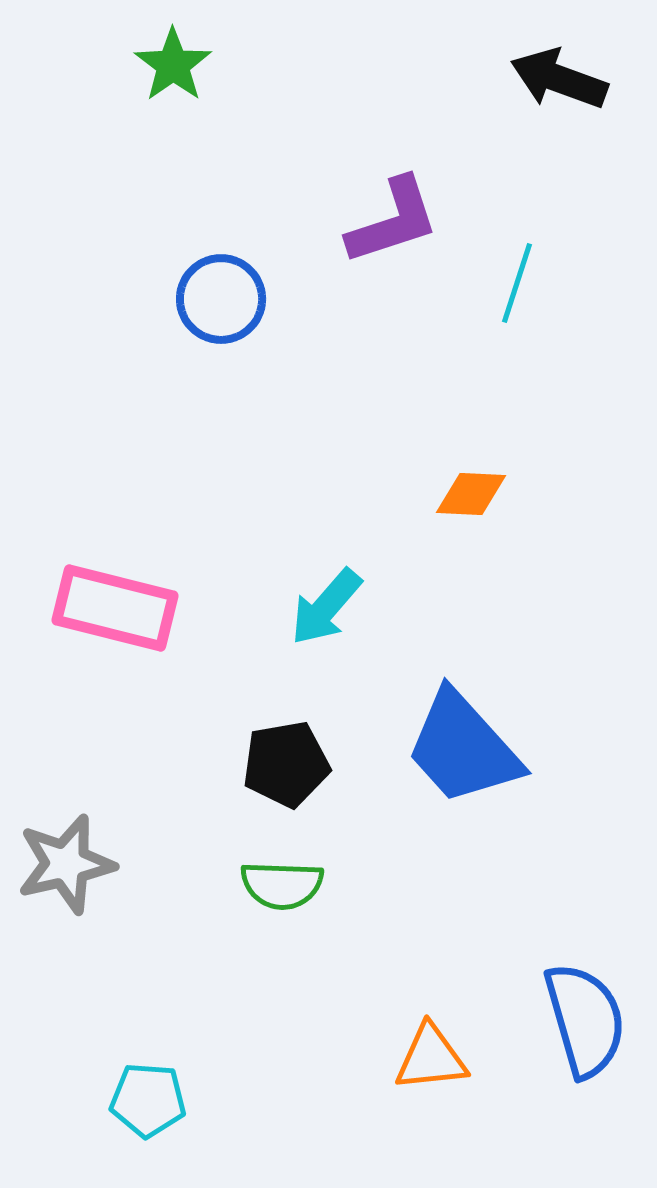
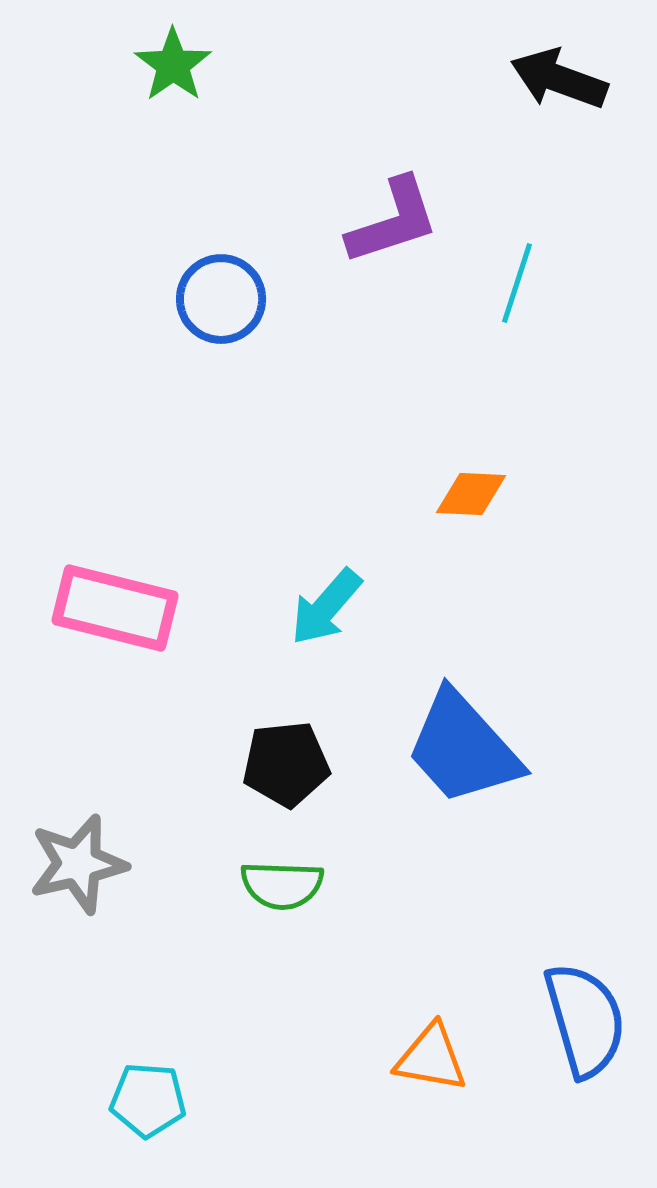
black pentagon: rotated 4 degrees clockwise
gray star: moved 12 px right
orange triangle: rotated 16 degrees clockwise
